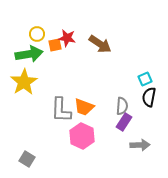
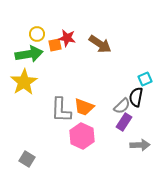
black semicircle: moved 13 px left
gray semicircle: rotated 42 degrees clockwise
